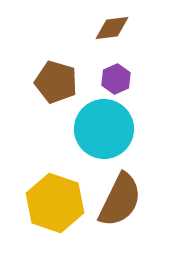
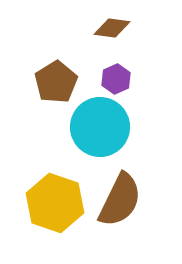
brown diamond: rotated 15 degrees clockwise
brown pentagon: rotated 24 degrees clockwise
cyan circle: moved 4 px left, 2 px up
